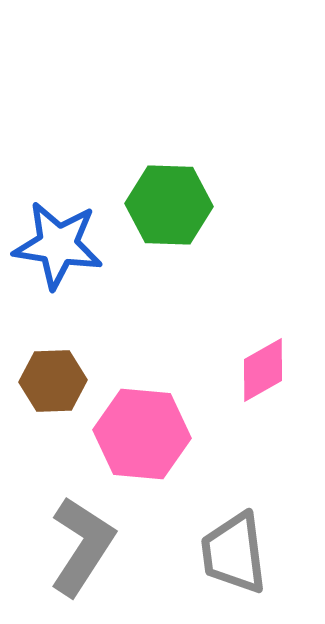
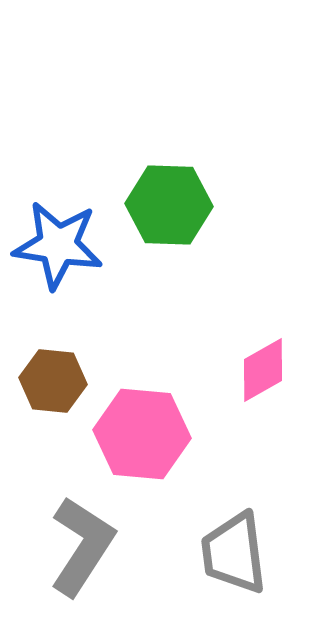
brown hexagon: rotated 8 degrees clockwise
